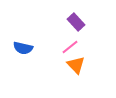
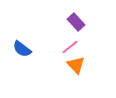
blue semicircle: moved 1 px left, 1 px down; rotated 24 degrees clockwise
